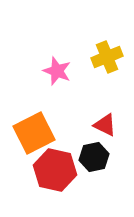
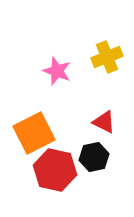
red triangle: moved 1 px left, 3 px up
